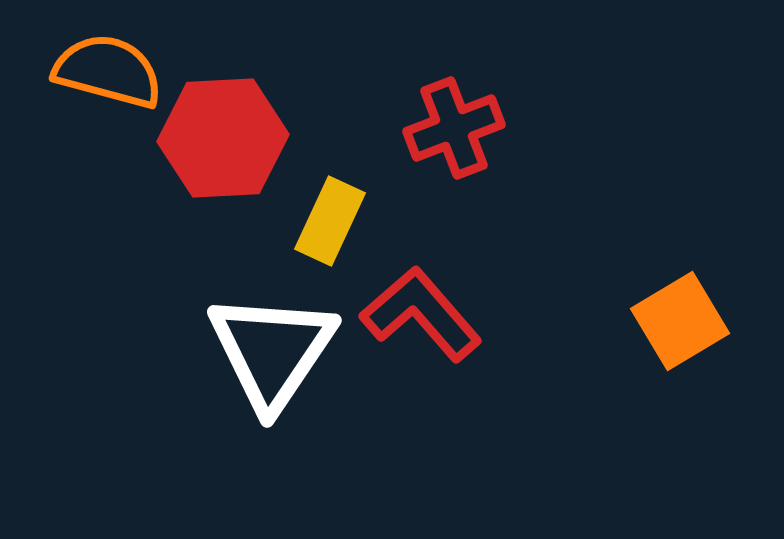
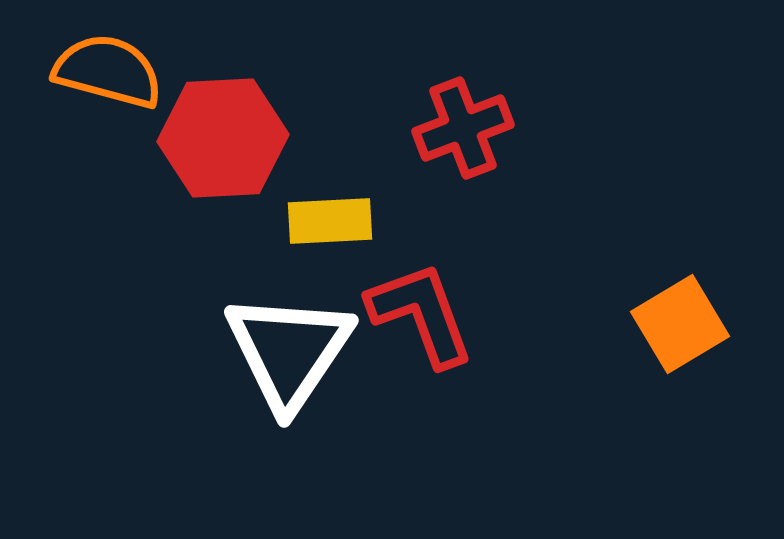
red cross: moved 9 px right
yellow rectangle: rotated 62 degrees clockwise
red L-shape: rotated 21 degrees clockwise
orange square: moved 3 px down
white triangle: moved 17 px right
